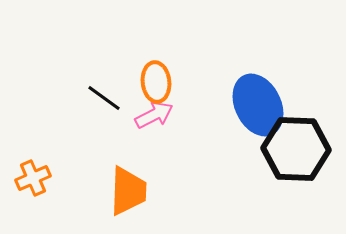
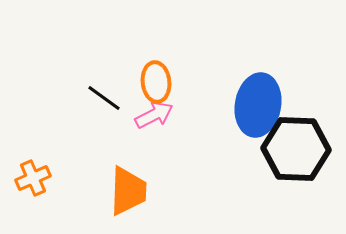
blue ellipse: rotated 36 degrees clockwise
